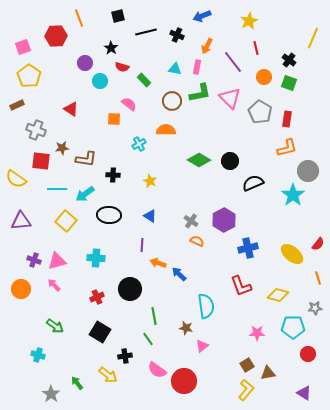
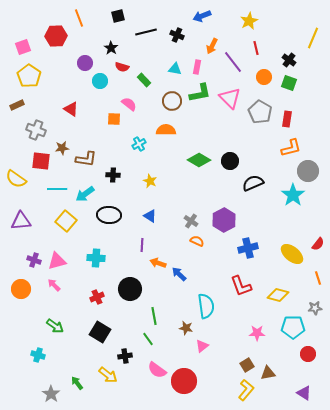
orange arrow at (207, 46): moved 5 px right
orange L-shape at (287, 148): moved 4 px right
